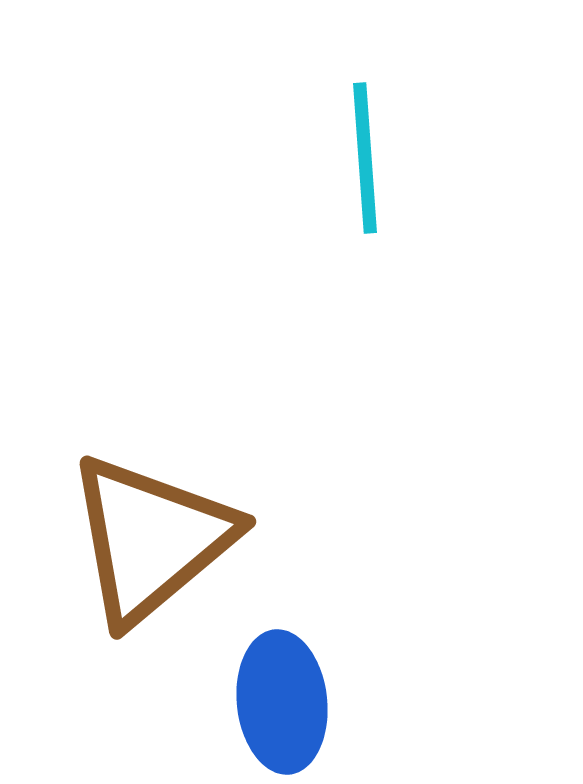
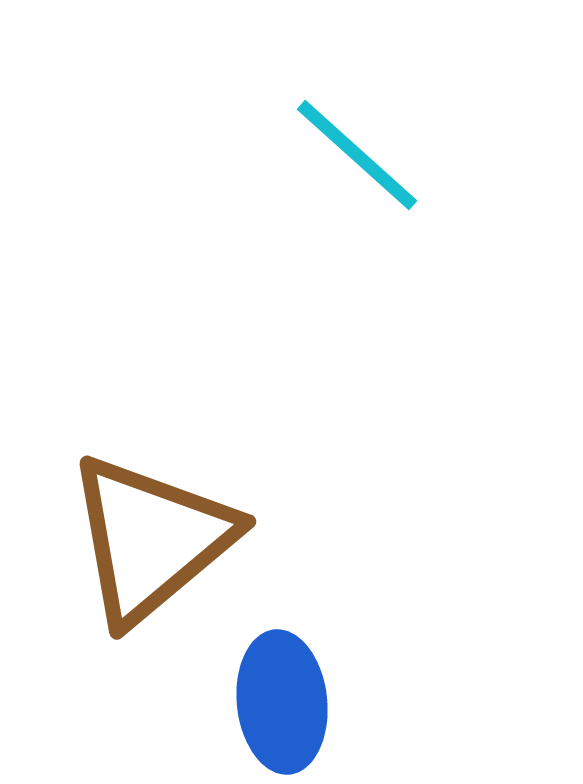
cyan line: moved 8 px left, 3 px up; rotated 44 degrees counterclockwise
